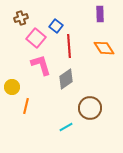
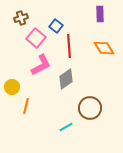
pink L-shape: rotated 80 degrees clockwise
